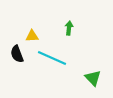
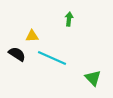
green arrow: moved 9 px up
black semicircle: rotated 144 degrees clockwise
